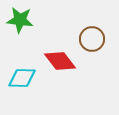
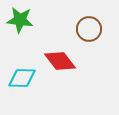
brown circle: moved 3 px left, 10 px up
